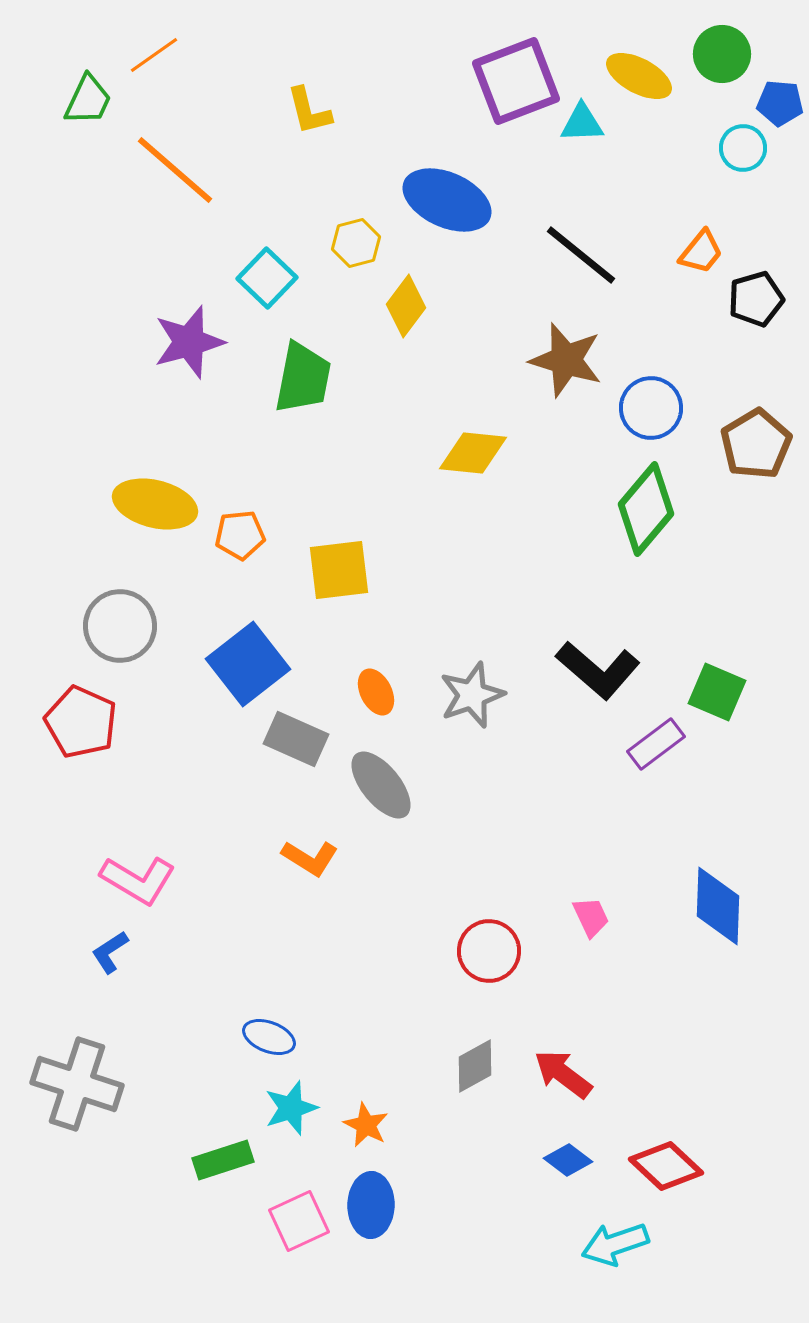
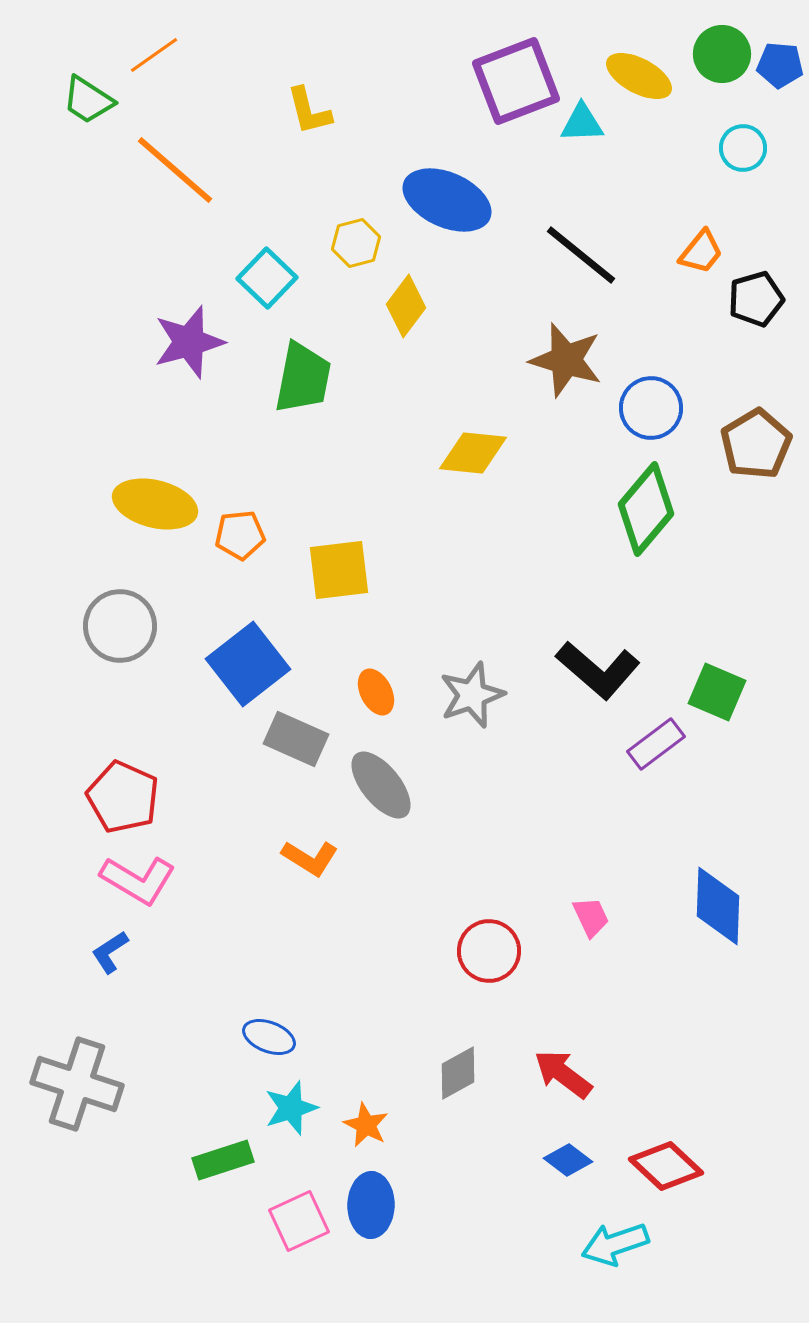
green trapezoid at (88, 100): rotated 98 degrees clockwise
blue pentagon at (780, 103): moved 38 px up
red pentagon at (81, 722): moved 42 px right, 75 px down
gray diamond at (475, 1066): moved 17 px left, 7 px down
